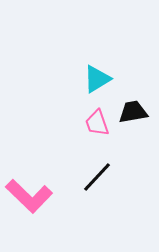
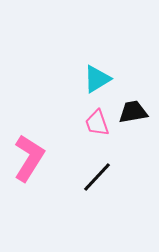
pink L-shape: moved 38 px up; rotated 102 degrees counterclockwise
